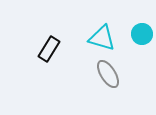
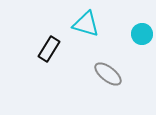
cyan triangle: moved 16 px left, 14 px up
gray ellipse: rotated 20 degrees counterclockwise
